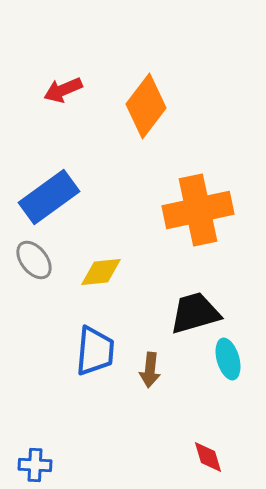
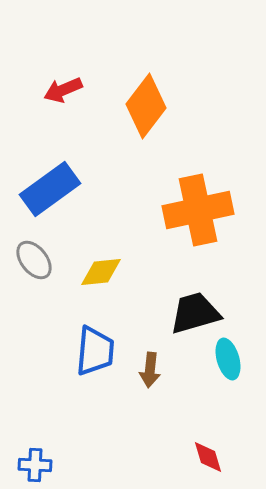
blue rectangle: moved 1 px right, 8 px up
